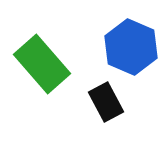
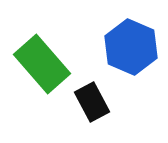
black rectangle: moved 14 px left
